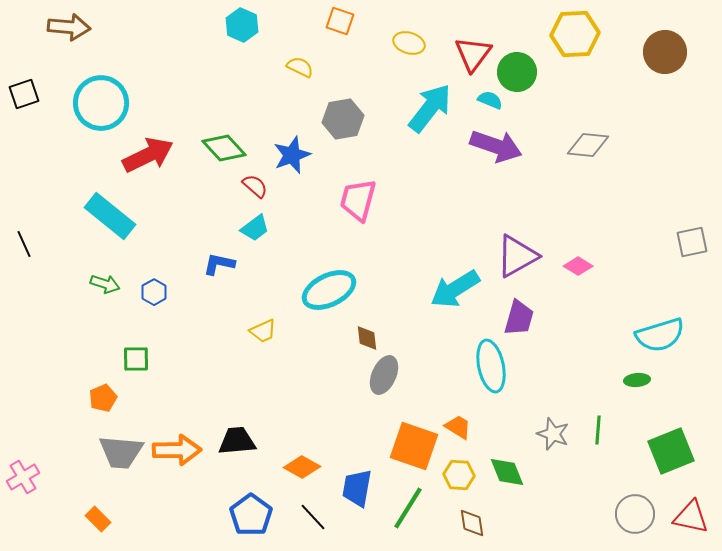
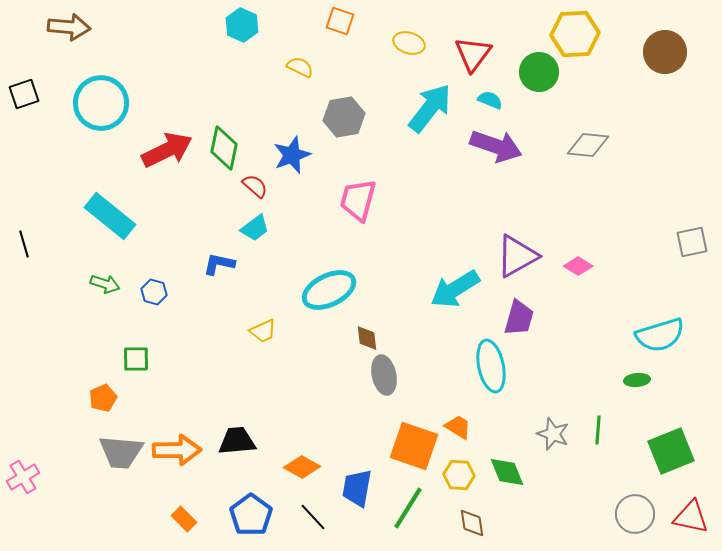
green circle at (517, 72): moved 22 px right
gray hexagon at (343, 119): moved 1 px right, 2 px up
green diamond at (224, 148): rotated 54 degrees clockwise
red arrow at (148, 155): moved 19 px right, 5 px up
black line at (24, 244): rotated 8 degrees clockwise
blue hexagon at (154, 292): rotated 15 degrees counterclockwise
gray ellipse at (384, 375): rotated 36 degrees counterclockwise
orange rectangle at (98, 519): moved 86 px right
